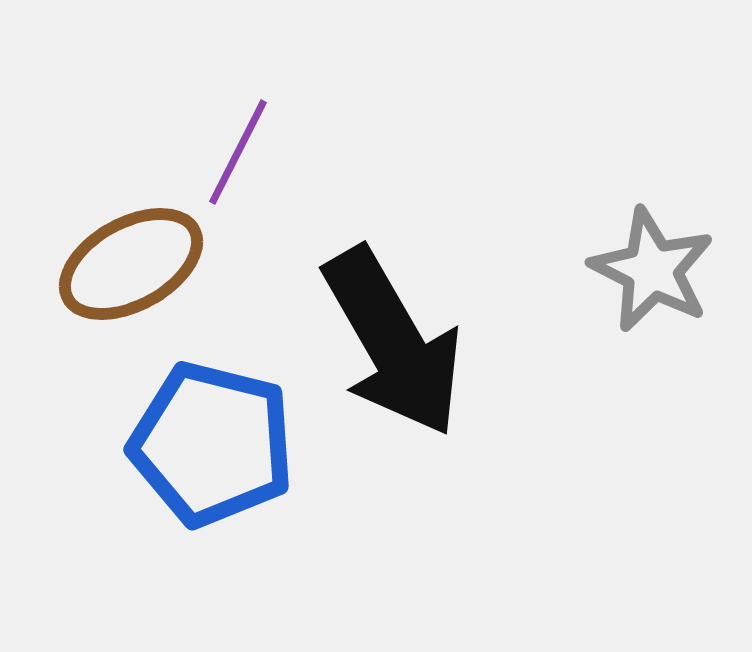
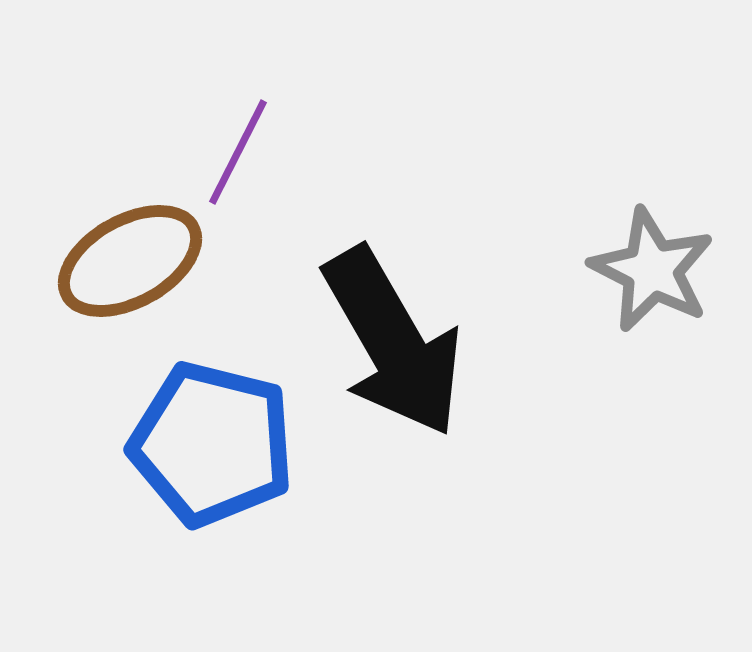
brown ellipse: moved 1 px left, 3 px up
